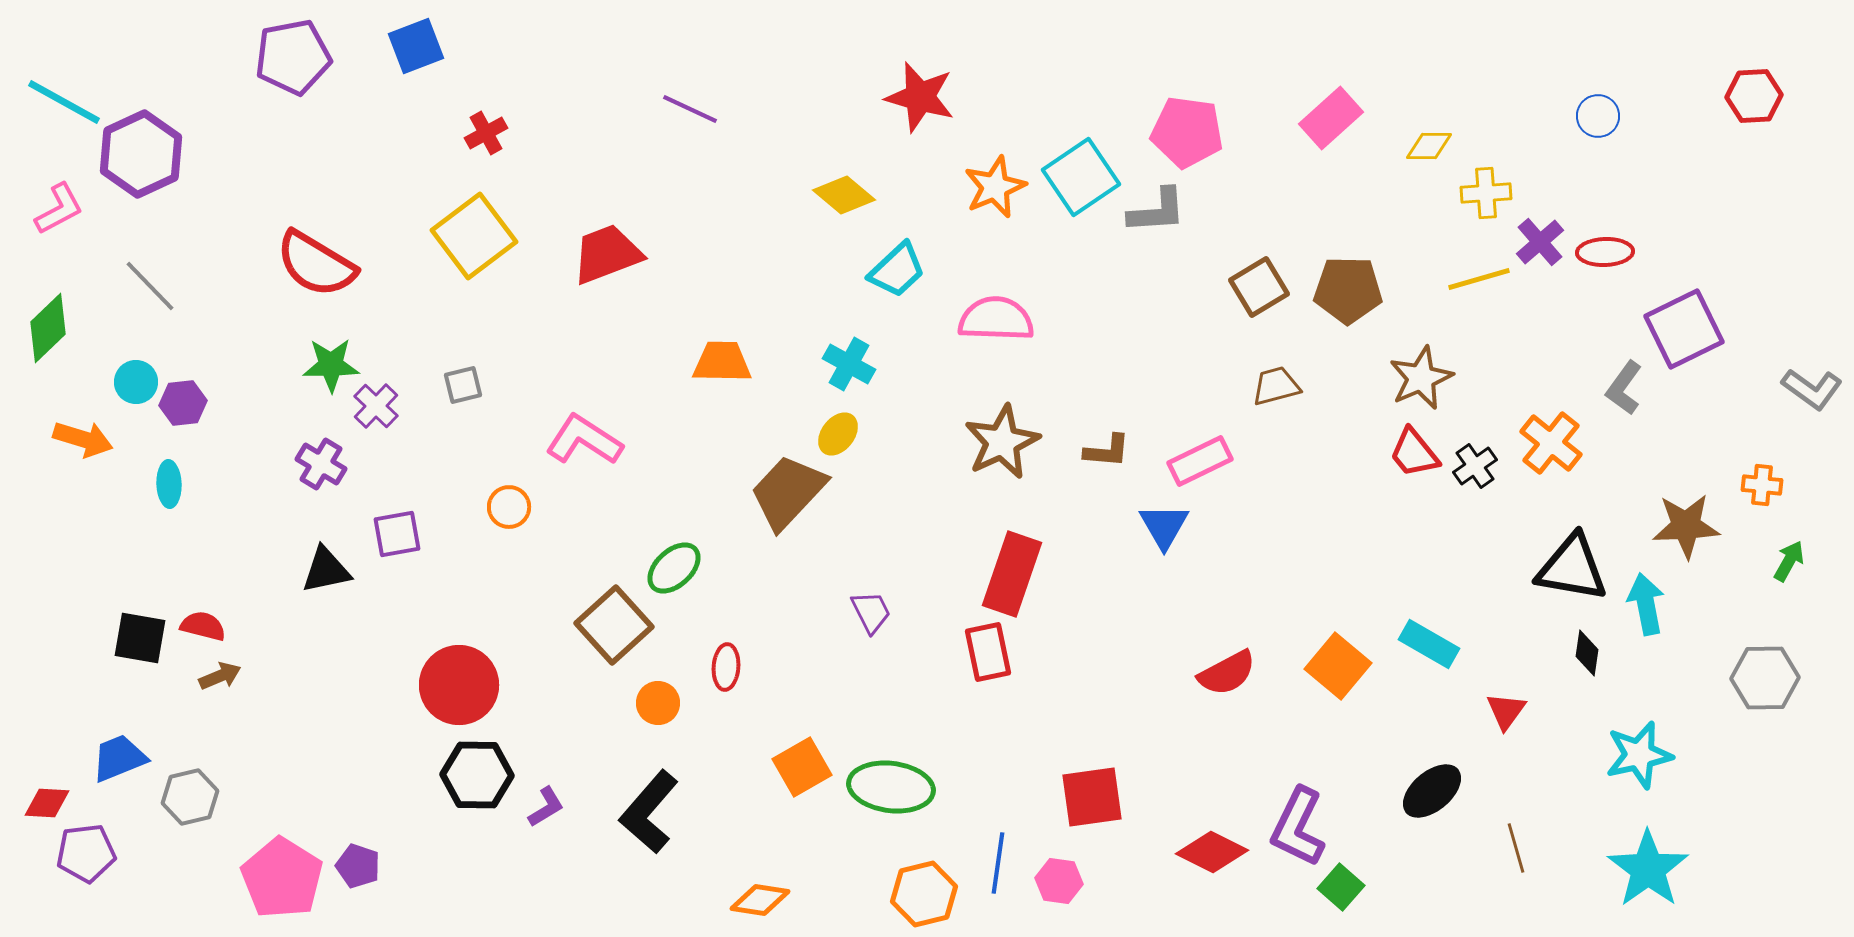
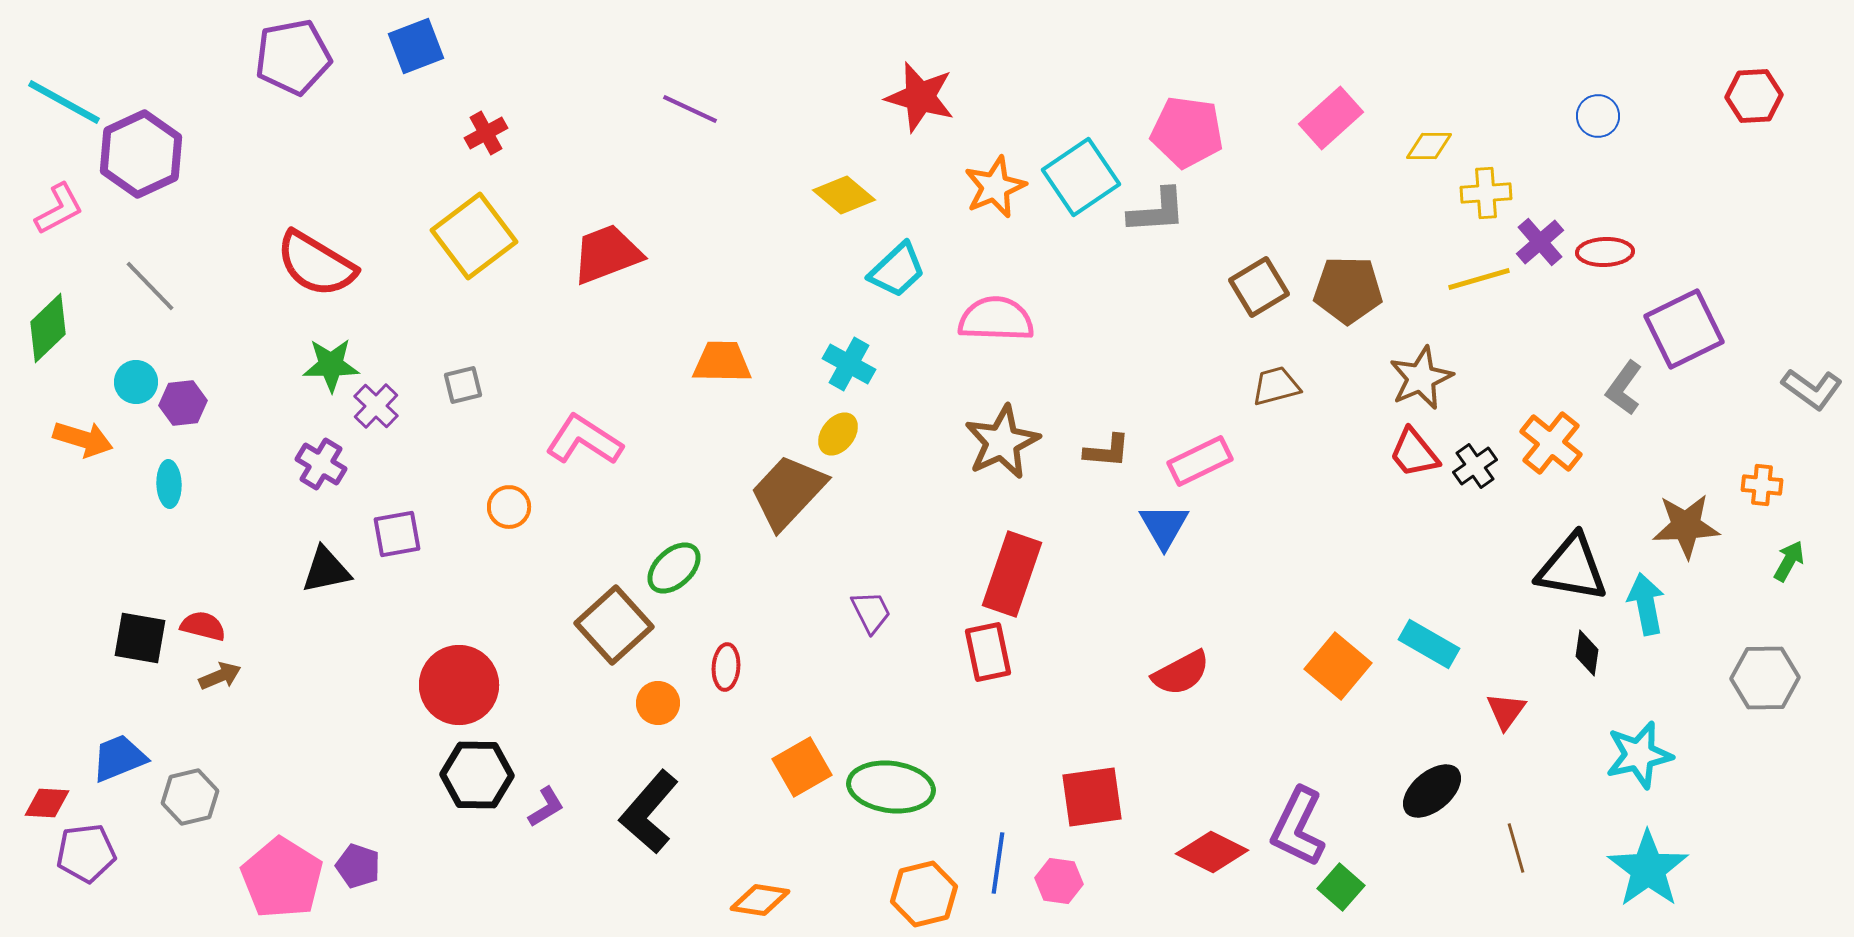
red semicircle at (1227, 673): moved 46 px left
